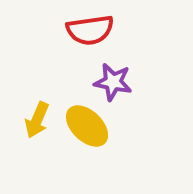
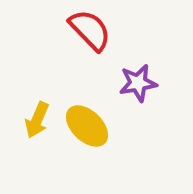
red semicircle: rotated 126 degrees counterclockwise
purple star: moved 25 px right, 1 px down; rotated 21 degrees counterclockwise
